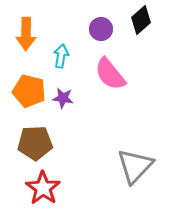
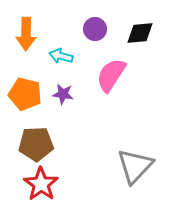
black diamond: moved 1 px left, 13 px down; rotated 36 degrees clockwise
purple circle: moved 6 px left
cyan arrow: rotated 85 degrees counterclockwise
pink semicircle: moved 1 px right, 1 px down; rotated 72 degrees clockwise
orange pentagon: moved 4 px left, 3 px down
purple star: moved 4 px up
brown pentagon: moved 1 px right, 1 px down
red star: moved 2 px left, 4 px up
